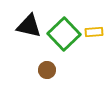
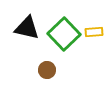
black triangle: moved 2 px left, 2 px down
